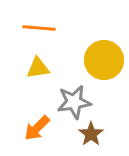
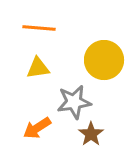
orange arrow: rotated 12 degrees clockwise
